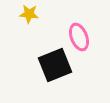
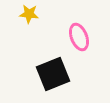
black square: moved 2 px left, 9 px down
